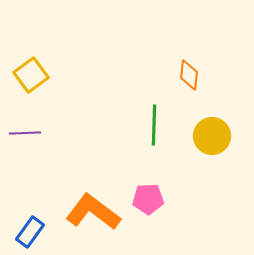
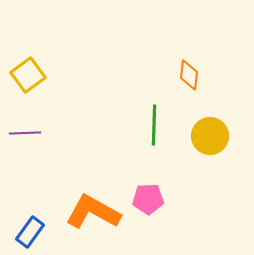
yellow square: moved 3 px left
yellow circle: moved 2 px left
orange L-shape: rotated 8 degrees counterclockwise
